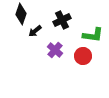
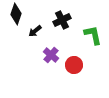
black diamond: moved 5 px left
green L-shape: rotated 110 degrees counterclockwise
purple cross: moved 4 px left, 5 px down
red circle: moved 9 px left, 9 px down
